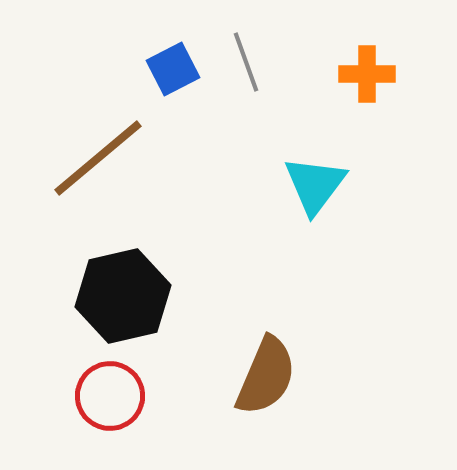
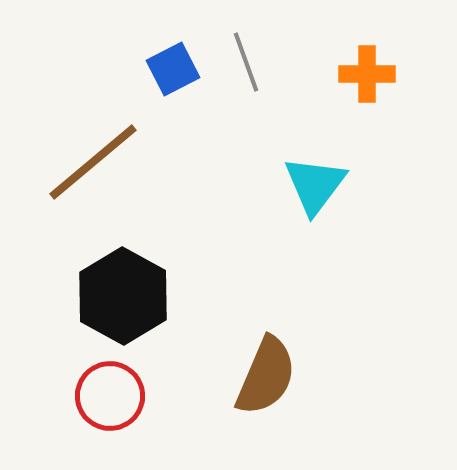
brown line: moved 5 px left, 4 px down
black hexagon: rotated 18 degrees counterclockwise
